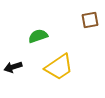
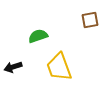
yellow trapezoid: rotated 104 degrees clockwise
